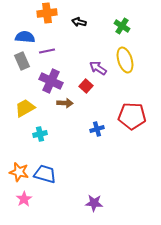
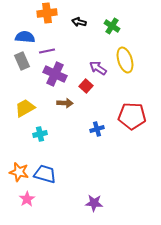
green cross: moved 10 px left
purple cross: moved 4 px right, 7 px up
pink star: moved 3 px right
